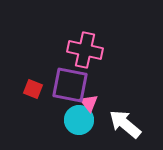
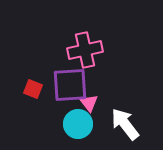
pink cross: rotated 24 degrees counterclockwise
purple square: rotated 15 degrees counterclockwise
cyan circle: moved 1 px left, 4 px down
white arrow: rotated 12 degrees clockwise
